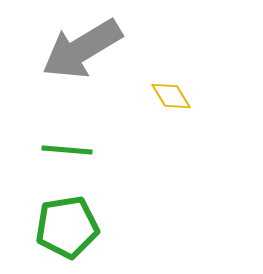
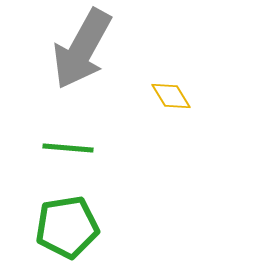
gray arrow: rotated 30 degrees counterclockwise
green line: moved 1 px right, 2 px up
